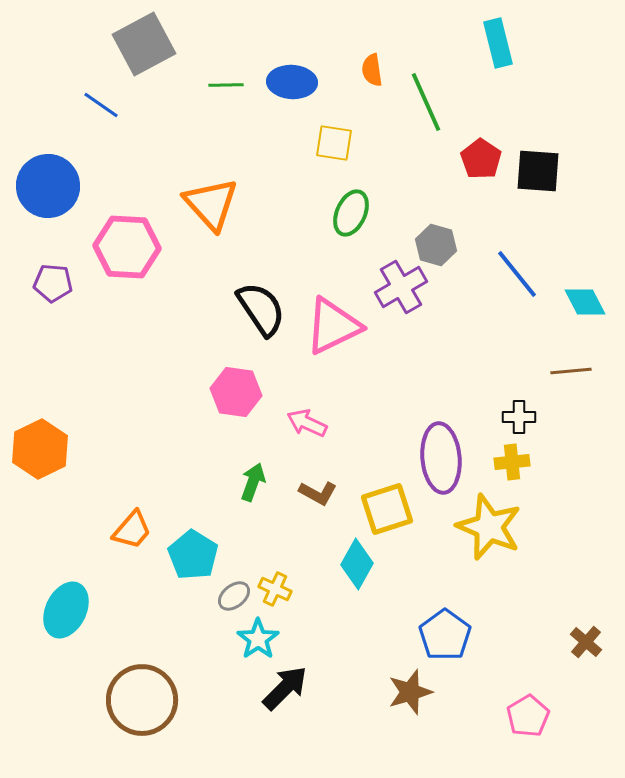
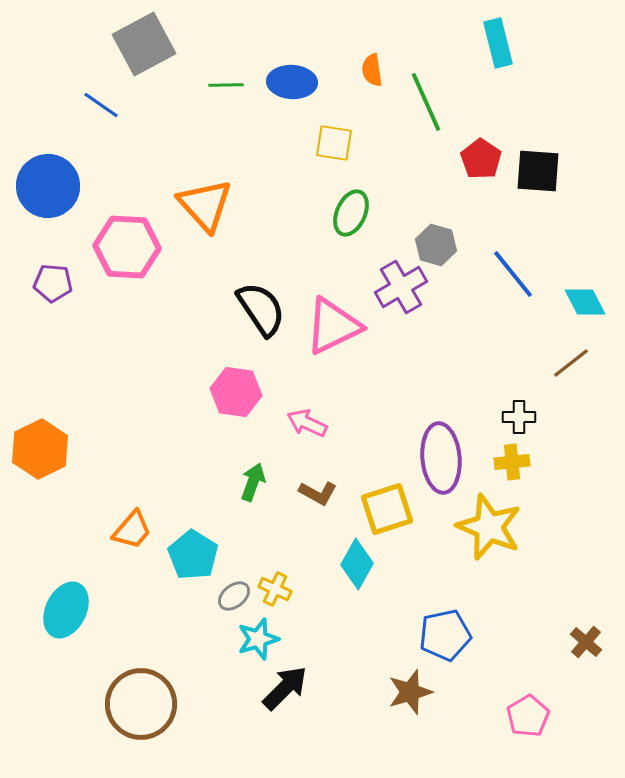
orange triangle at (211, 204): moved 6 px left, 1 px down
blue line at (517, 274): moved 4 px left
brown line at (571, 371): moved 8 px up; rotated 33 degrees counterclockwise
blue pentagon at (445, 635): rotated 24 degrees clockwise
cyan star at (258, 639): rotated 18 degrees clockwise
brown circle at (142, 700): moved 1 px left, 4 px down
